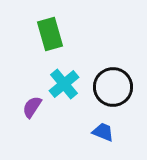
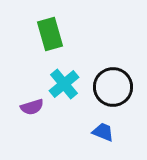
purple semicircle: rotated 140 degrees counterclockwise
